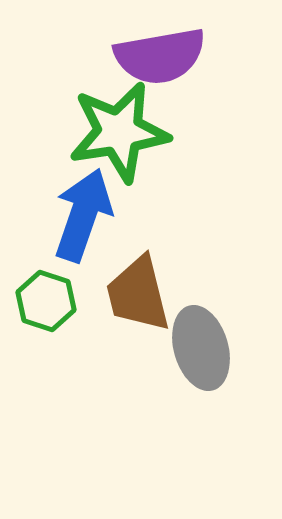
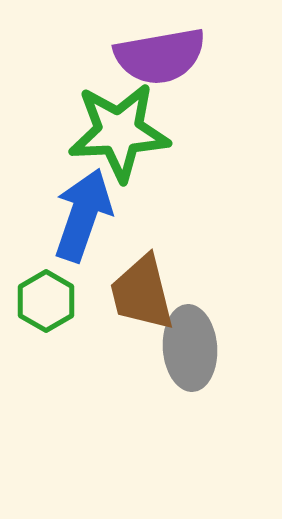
green star: rotated 6 degrees clockwise
brown trapezoid: moved 4 px right, 1 px up
green hexagon: rotated 12 degrees clockwise
gray ellipse: moved 11 px left; rotated 12 degrees clockwise
